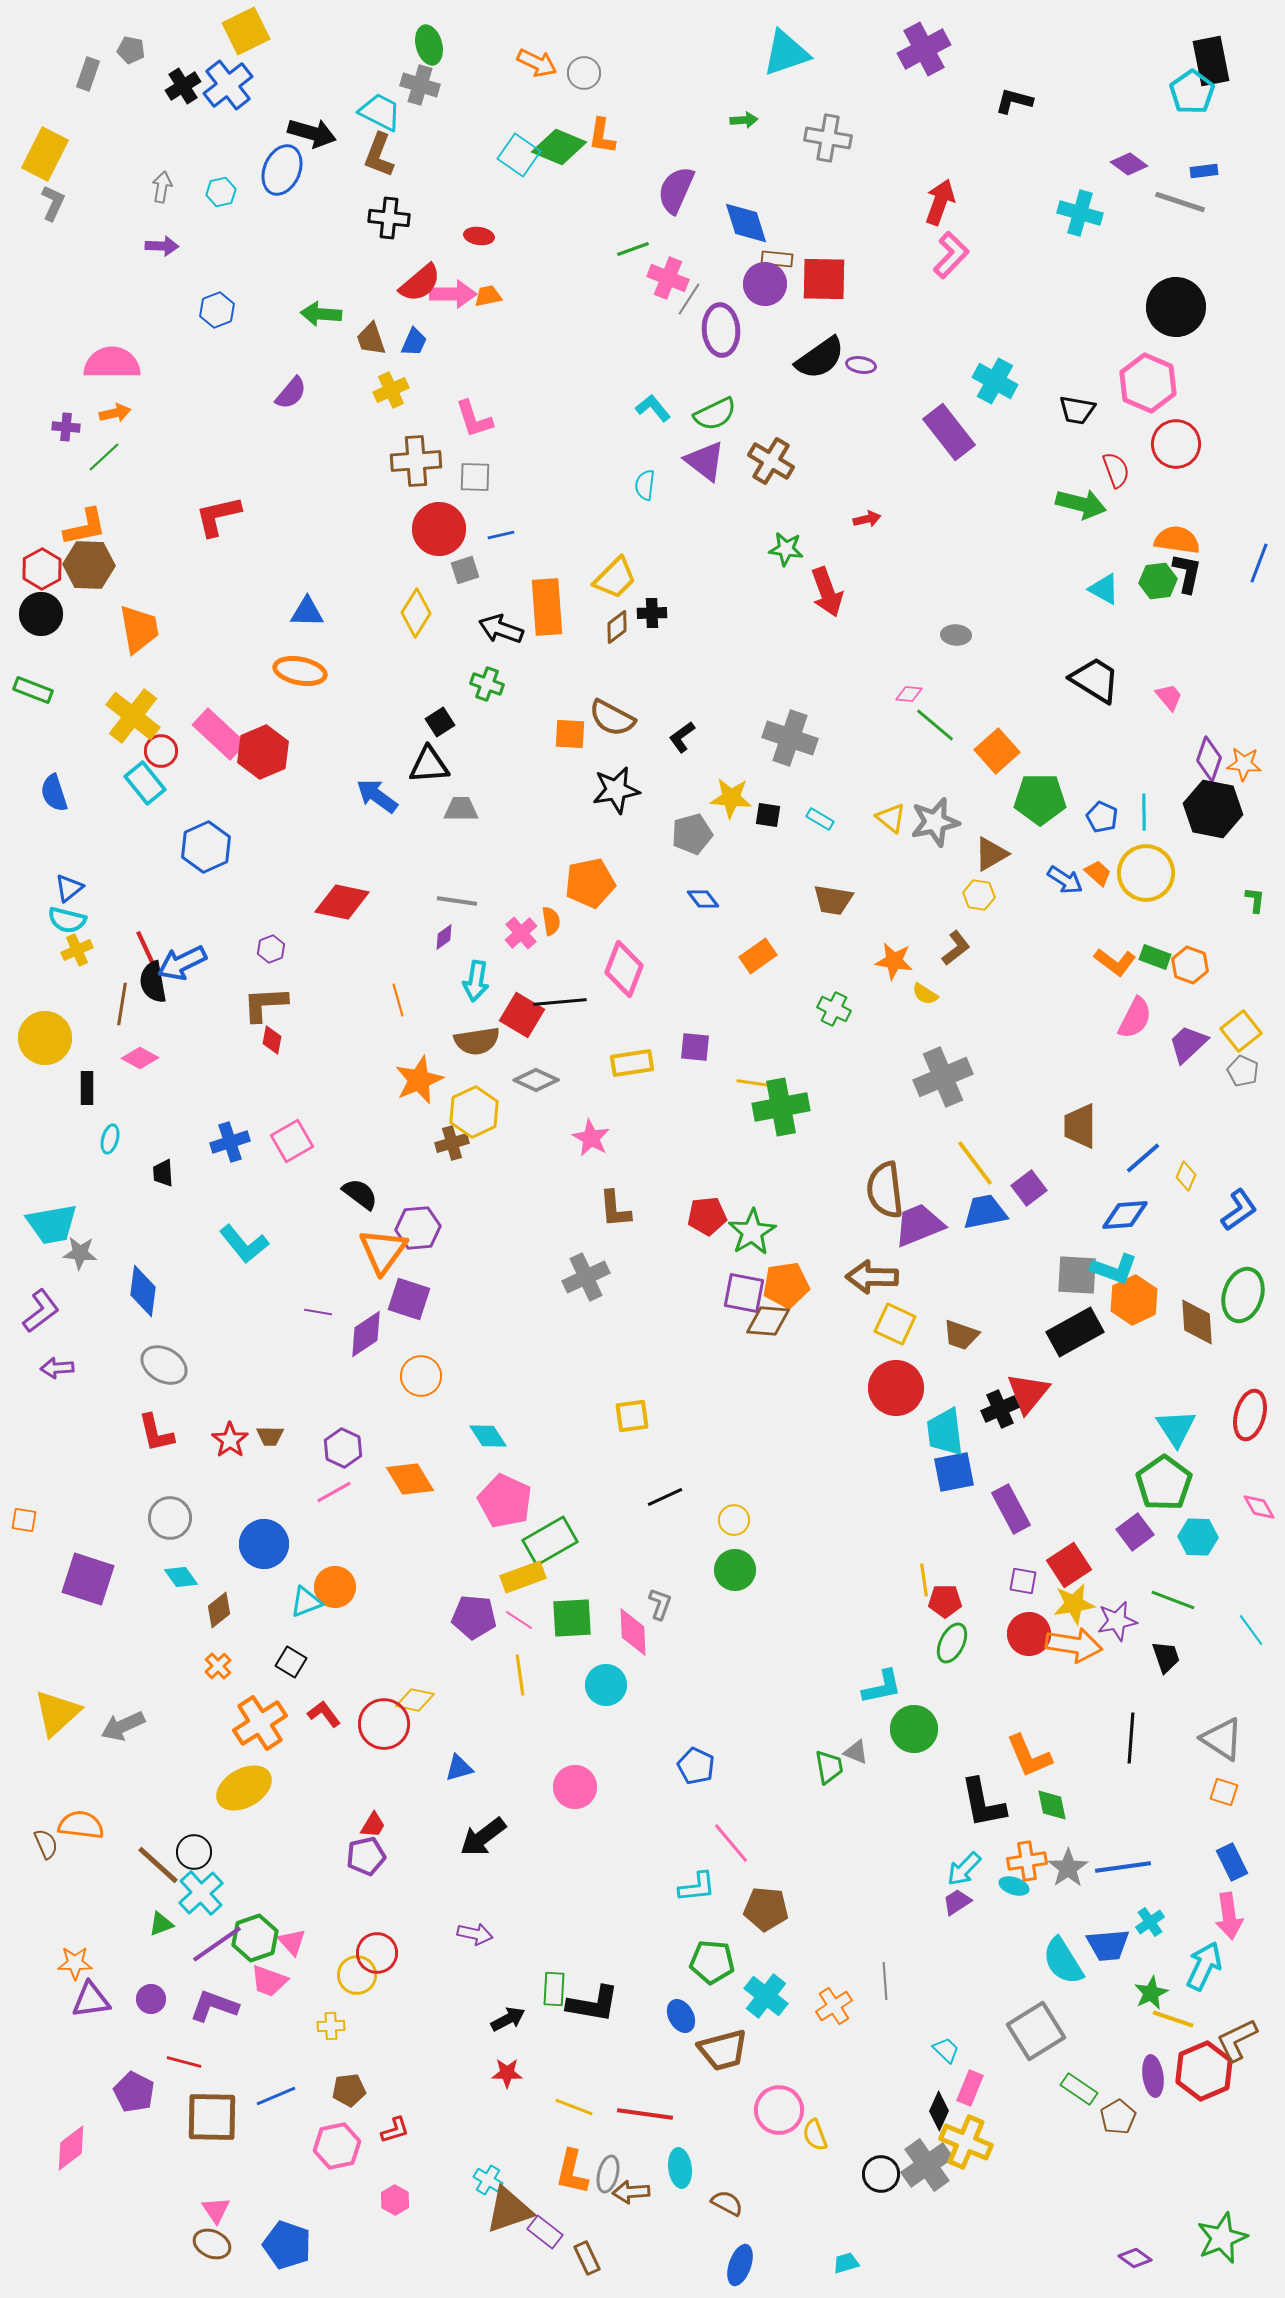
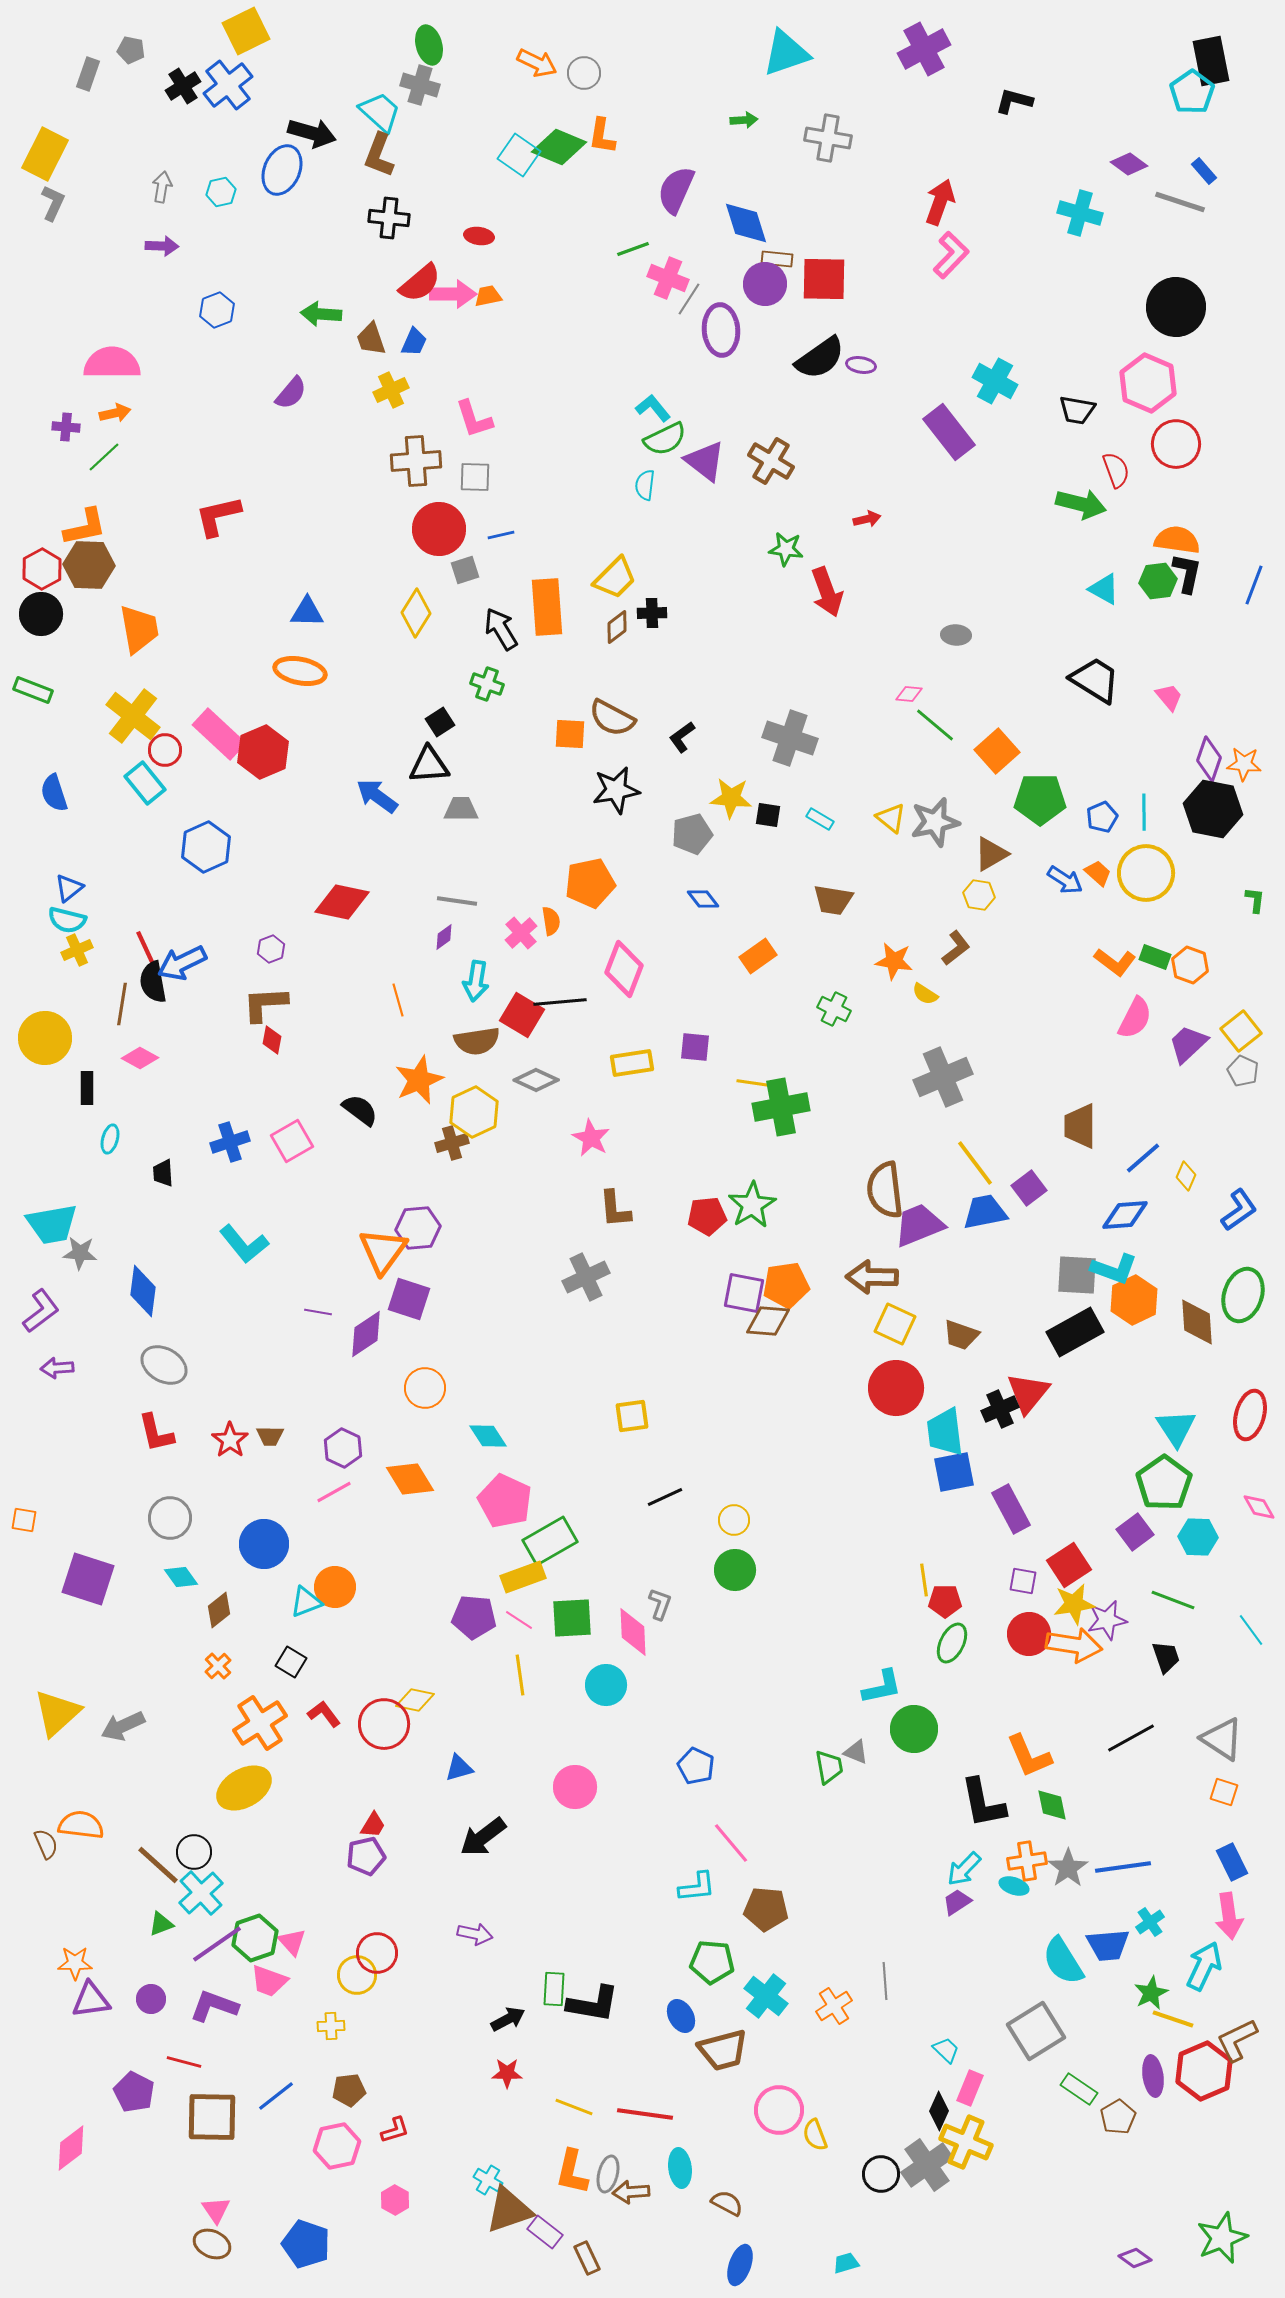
cyan trapezoid at (380, 112): rotated 15 degrees clockwise
blue rectangle at (1204, 171): rotated 56 degrees clockwise
green semicircle at (715, 414): moved 50 px left, 25 px down
blue line at (1259, 563): moved 5 px left, 22 px down
black arrow at (501, 629): rotated 39 degrees clockwise
red circle at (161, 751): moved 4 px right, 1 px up
blue pentagon at (1102, 817): rotated 24 degrees clockwise
black semicircle at (360, 1194): moved 84 px up
green star at (752, 1232): moved 27 px up
orange circle at (421, 1376): moved 4 px right, 12 px down
purple star at (1117, 1621): moved 10 px left, 1 px up
black line at (1131, 1738): rotated 57 degrees clockwise
blue line at (276, 2096): rotated 15 degrees counterclockwise
blue pentagon at (287, 2245): moved 19 px right, 1 px up
